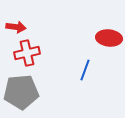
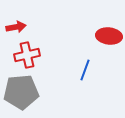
red arrow: rotated 18 degrees counterclockwise
red ellipse: moved 2 px up
red cross: moved 2 px down
